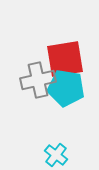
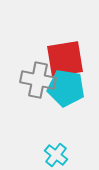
gray cross: rotated 24 degrees clockwise
